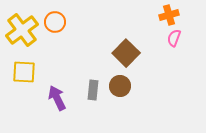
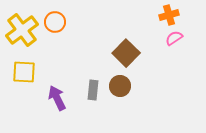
pink semicircle: rotated 36 degrees clockwise
